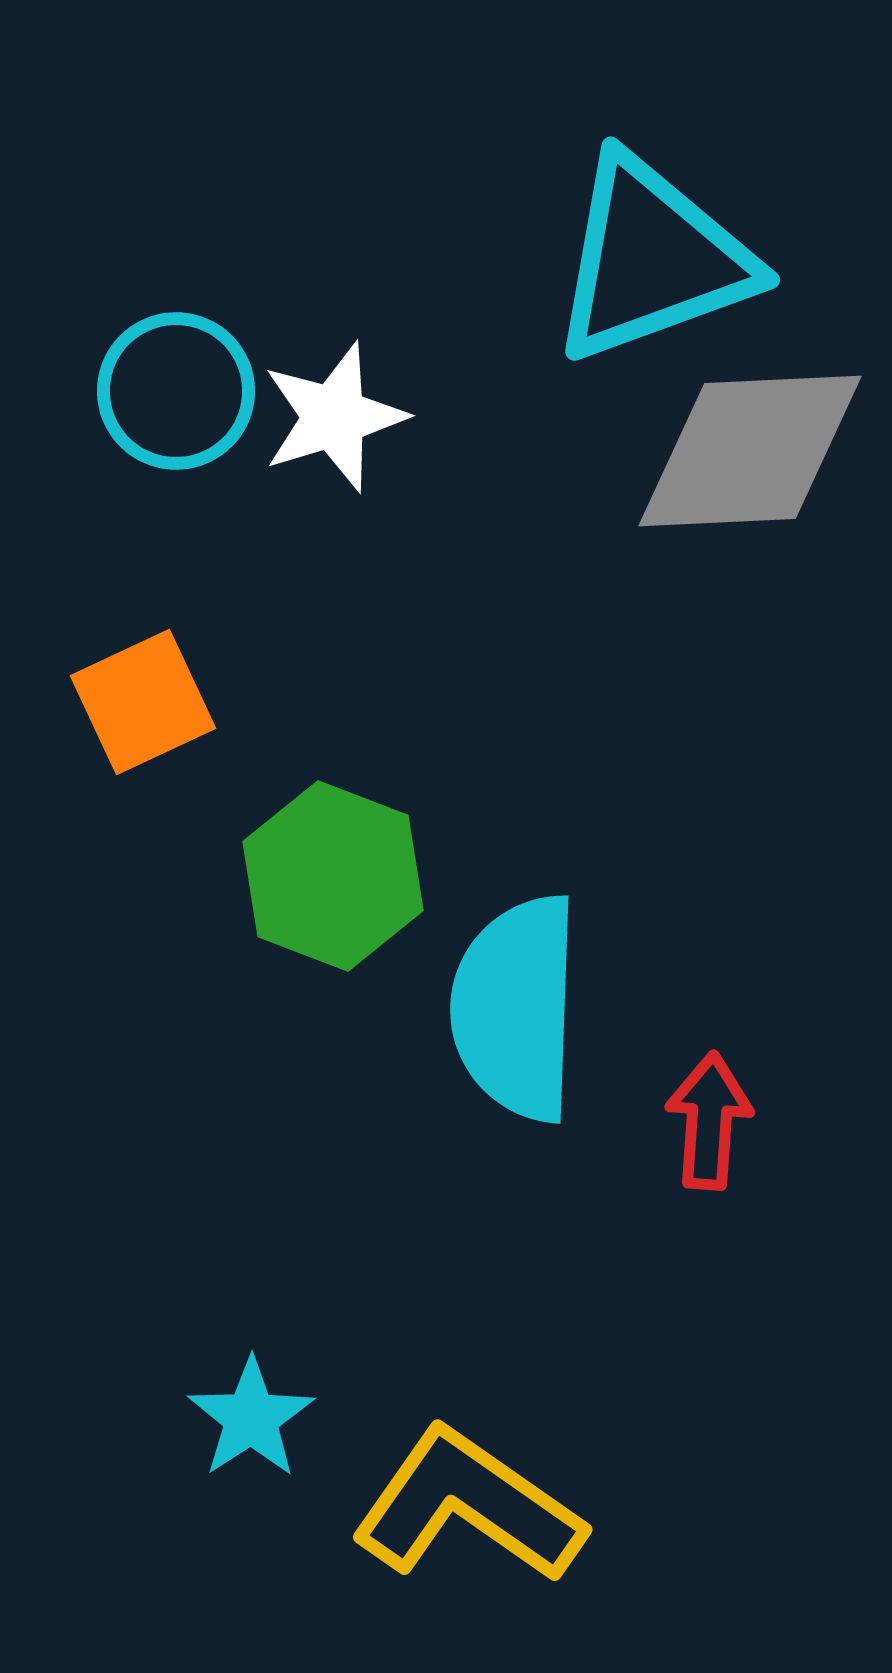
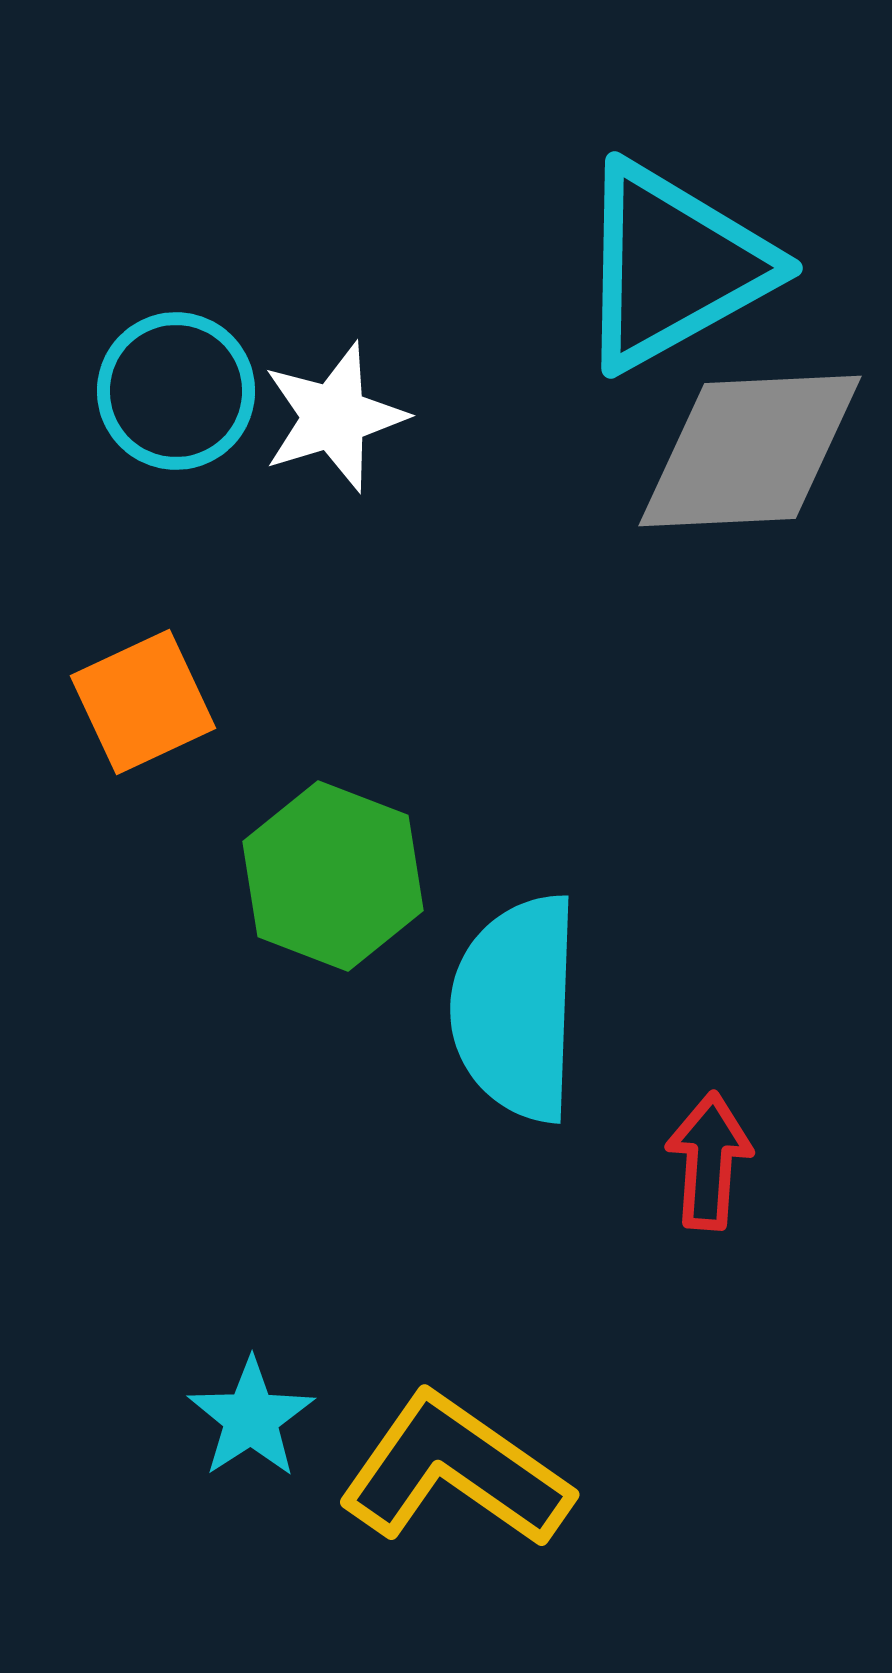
cyan triangle: moved 21 px right, 7 px down; rotated 9 degrees counterclockwise
red arrow: moved 40 px down
yellow L-shape: moved 13 px left, 35 px up
